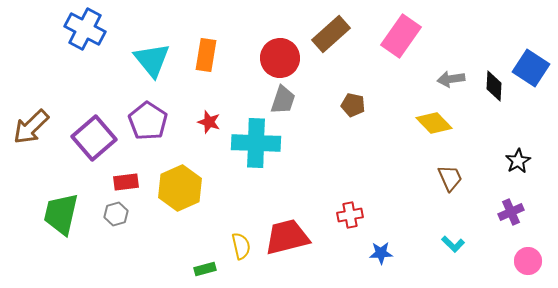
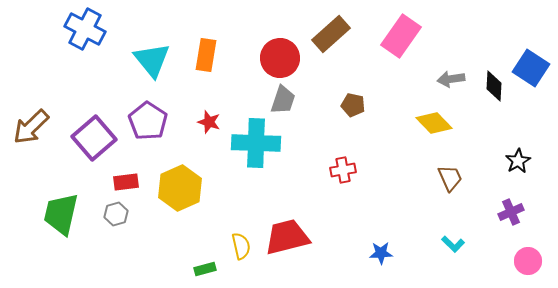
red cross: moved 7 px left, 45 px up
